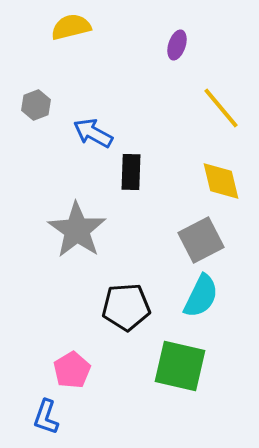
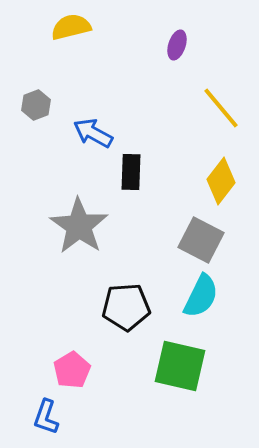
yellow diamond: rotated 51 degrees clockwise
gray star: moved 2 px right, 4 px up
gray square: rotated 36 degrees counterclockwise
